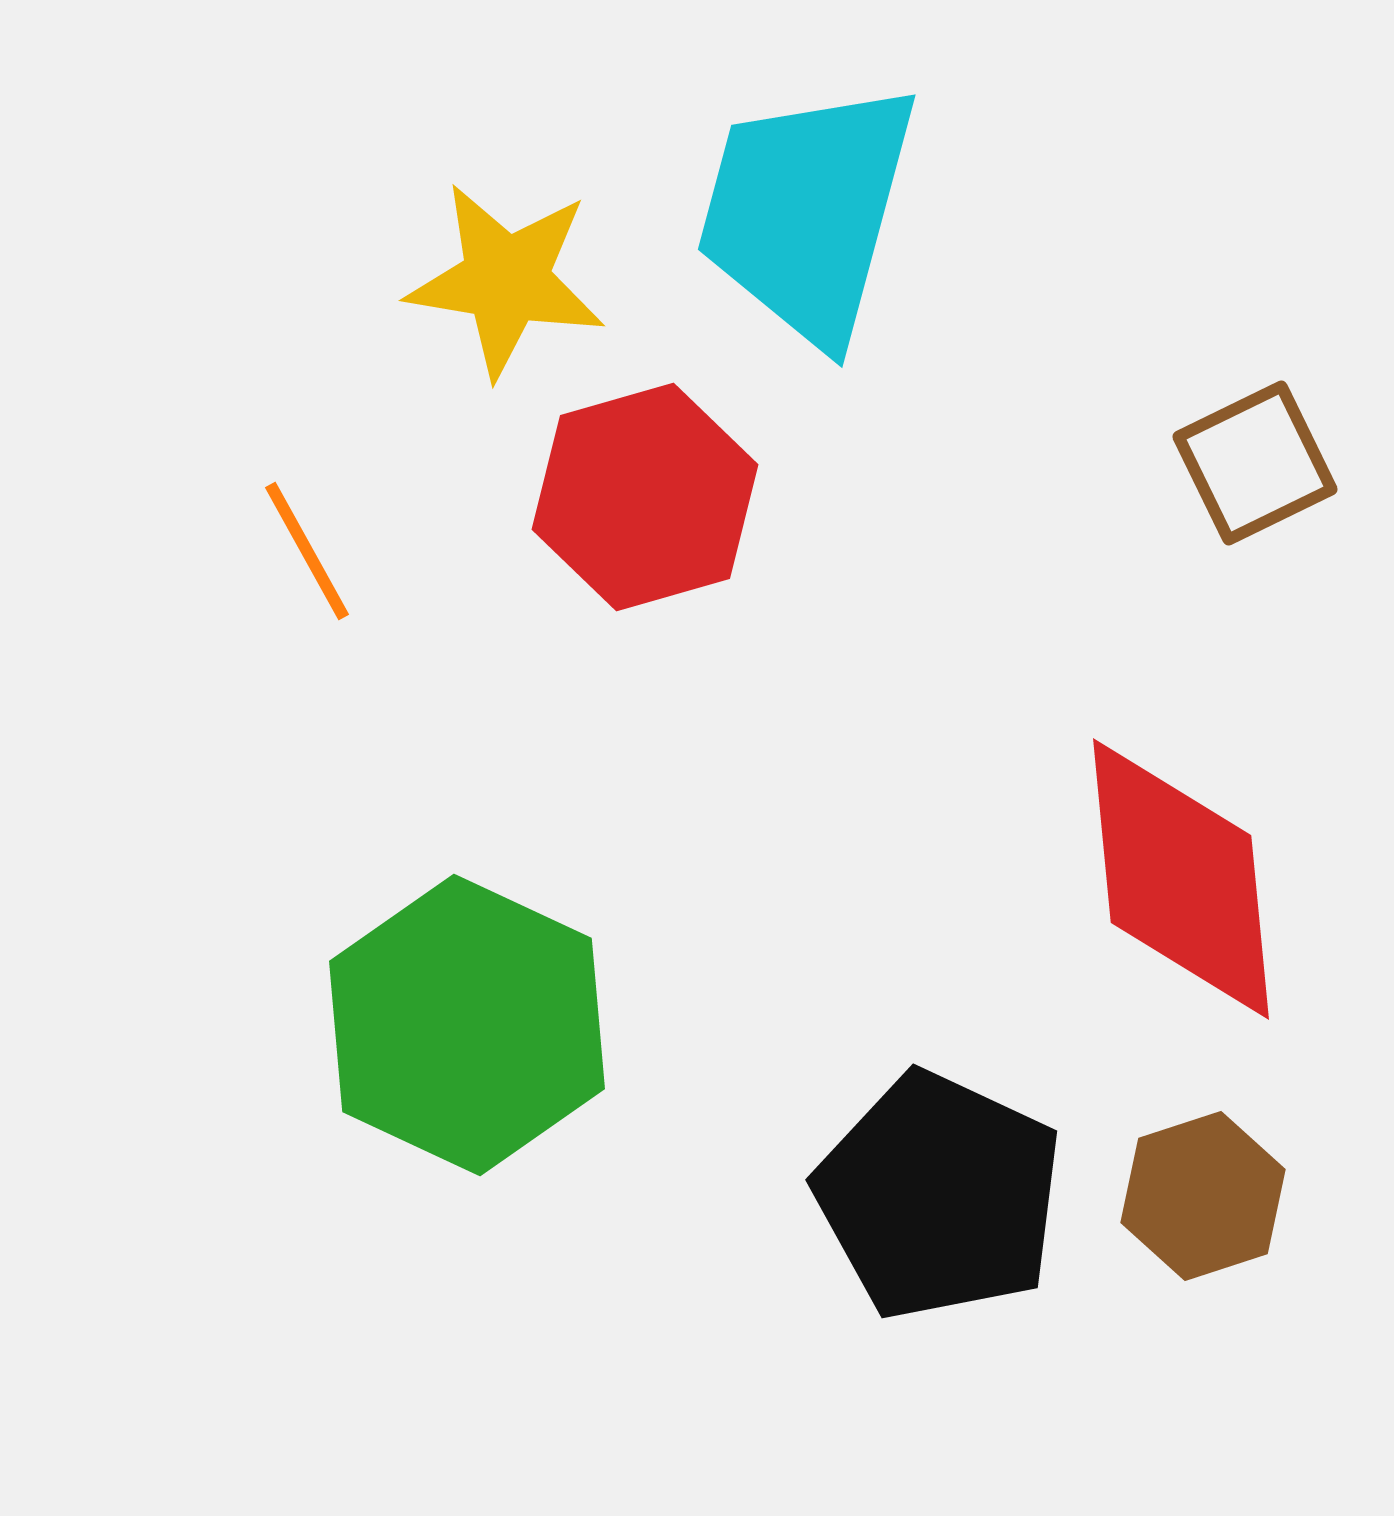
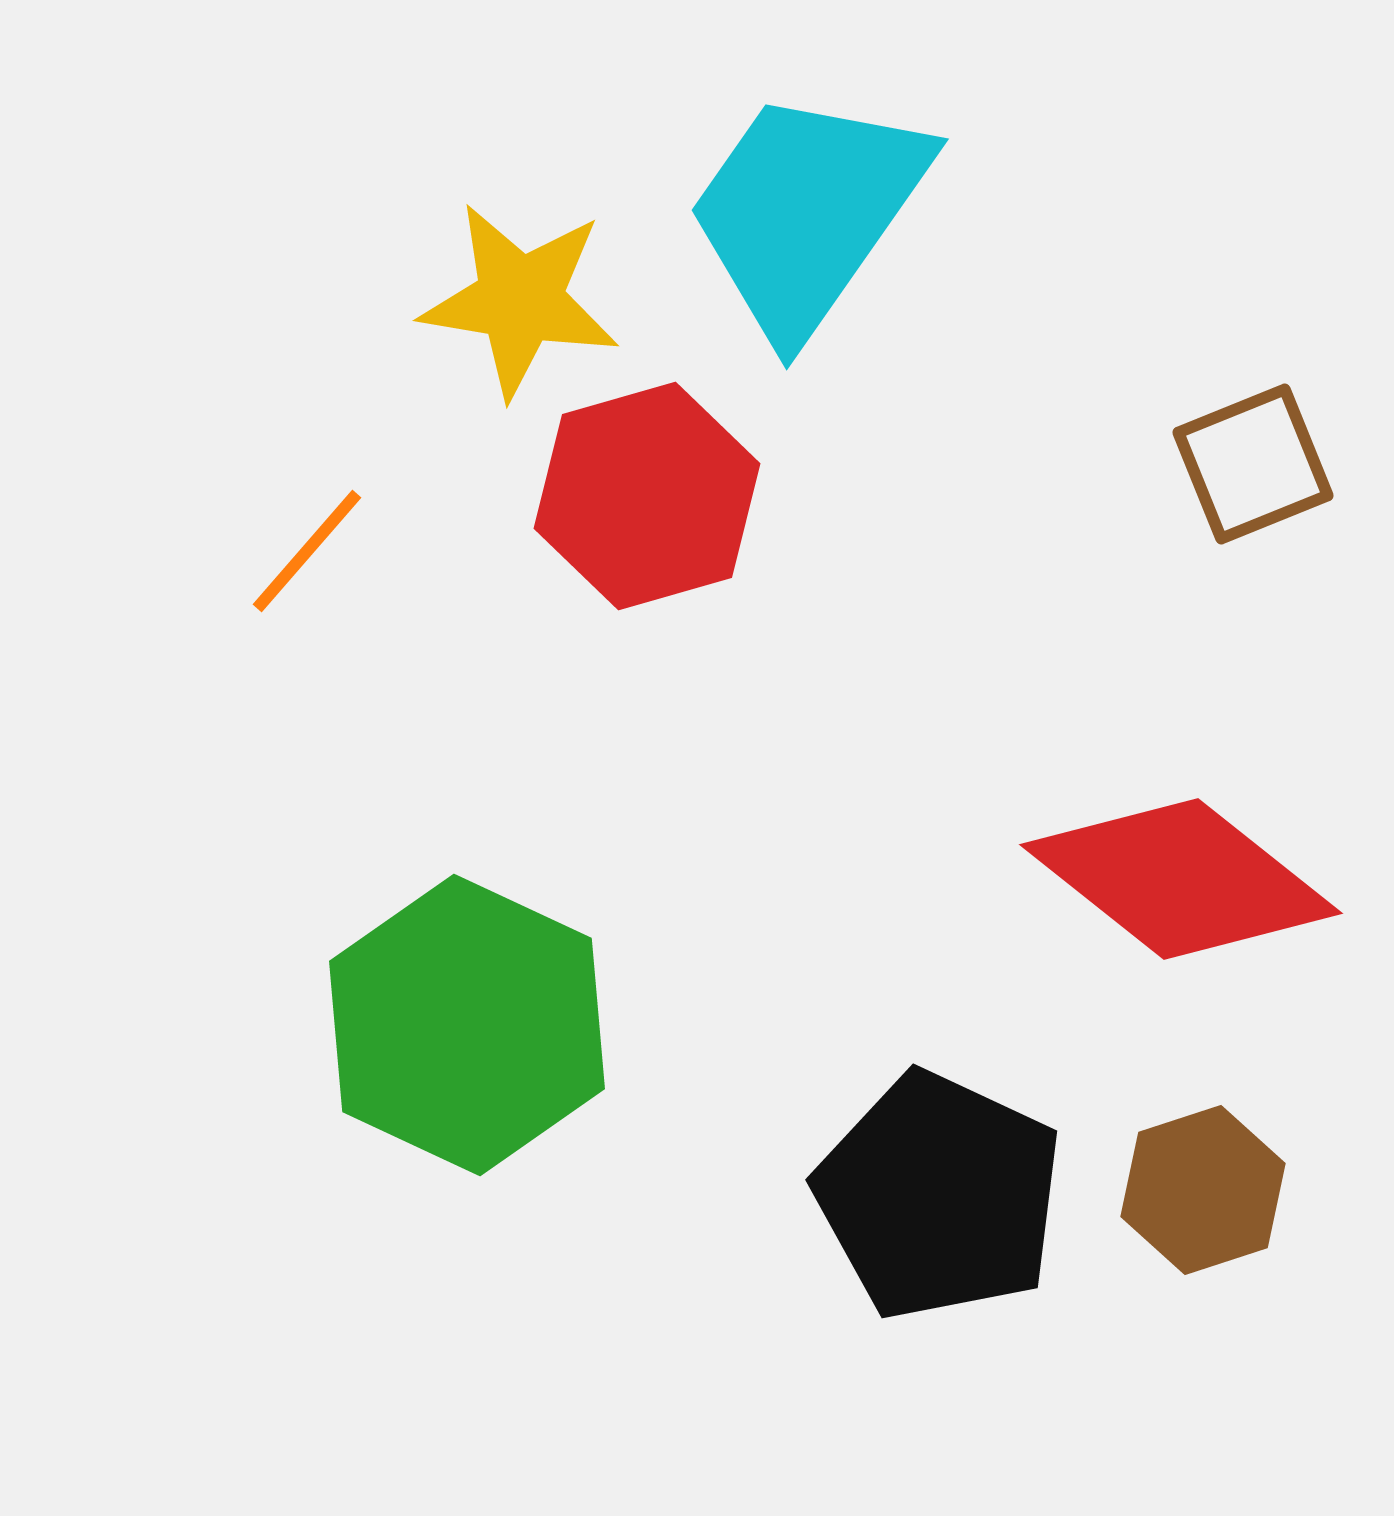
cyan trapezoid: rotated 20 degrees clockwise
yellow star: moved 14 px right, 20 px down
brown square: moved 2 px left, 1 px down; rotated 4 degrees clockwise
red hexagon: moved 2 px right, 1 px up
orange line: rotated 70 degrees clockwise
red diamond: rotated 46 degrees counterclockwise
brown hexagon: moved 6 px up
